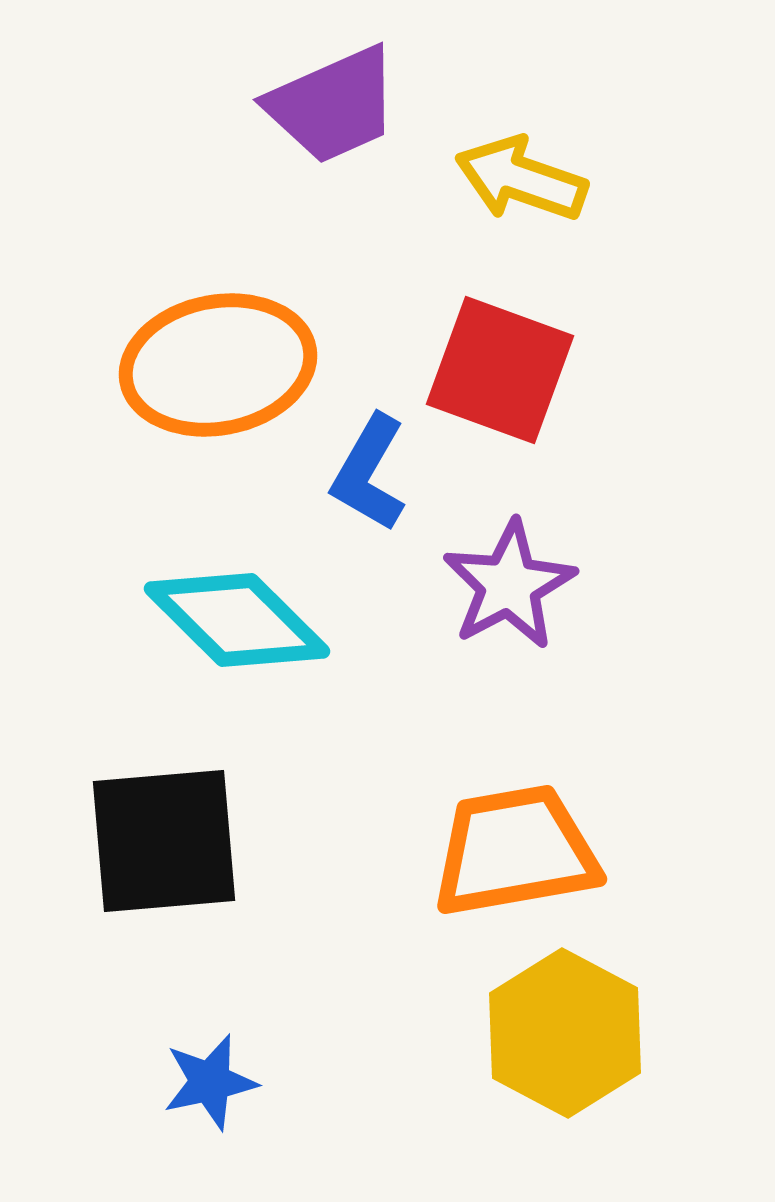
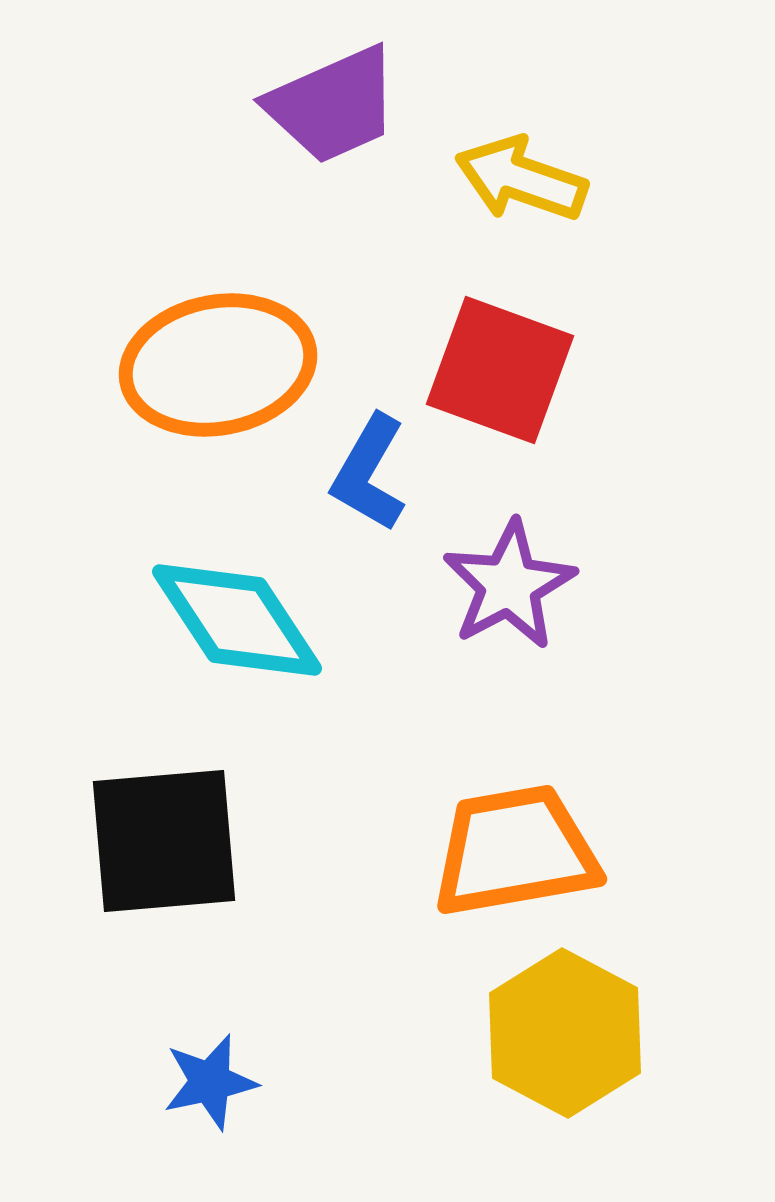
cyan diamond: rotated 12 degrees clockwise
